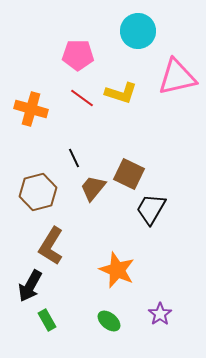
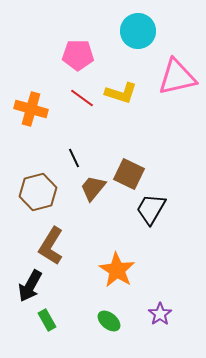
orange star: rotated 9 degrees clockwise
